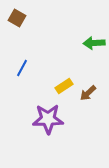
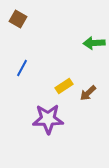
brown square: moved 1 px right, 1 px down
